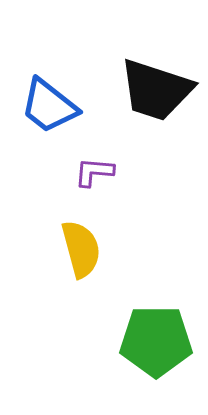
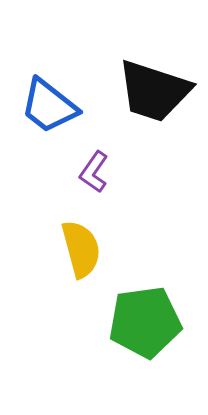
black trapezoid: moved 2 px left, 1 px down
purple L-shape: rotated 60 degrees counterclockwise
green pentagon: moved 11 px left, 19 px up; rotated 8 degrees counterclockwise
